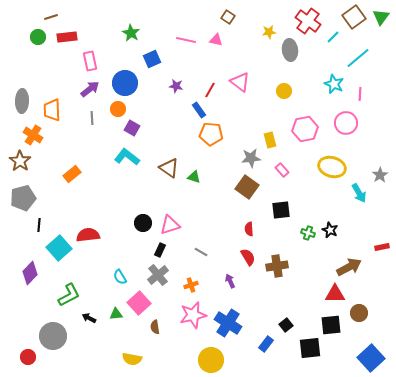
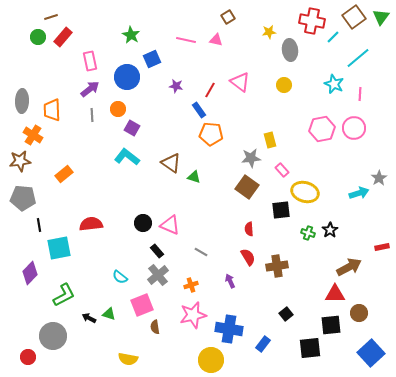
brown square at (228, 17): rotated 24 degrees clockwise
red cross at (308, 21): moved 4 px right; rotated 25 degrees counterclockwise
green star at (131, 33): moved 2 px down
red rectangle at (67, 37): moved 4 px left; rotated 42 degrees counterclockwise
blue circle at (125, 83): moved 2 px right, 6 px up
yellow circle at (284, 91): moved 6 px up
gray line at (92, 118): moved 3 px up
pink circle at (346, 123): moved 8 px right, 5 px down
pink hexagon at (305, 129): moved 17 px right
brown star at (20, 161): rotated 30 degrees clockwise
yellow ellipse at (332, 167): moved 27 px left, 25 px down
brown triangle at (169, 168): moved 2 px right, 5 px up
orange rectangle at (72, 174): moved 8 px left
gray star at (380, 175): moved 1 px left, 3 px down
cyan arrow at (359, 193): rotated 78 degrees counterclockwise
gray pentagon at (23, 198): rotated 20 degrees clockwise
black line at (39, 225): rotated 16 degrees counterclockwise
pink triangle at (170, 225): rotated 40 degrees clockwise
black star at (330, 230): rotated 14 degrees clockwise
red semicircle at (88, 235): moved 3 px right, 11 px up
cyan square at (59, 248): rotated 30 degrees clockwise
black rectangle at (160, 250): moved 3 px left, 1 px down; rotated 64 degrees counterclockwise
cyan semicircle at (120, 277): rotated 21 degrees counterclockwise
green L-shape at (69, 295): moved 5 px left
pink square at (139, 303): moved 3 px right, 2 px down; rotated 20 degrees clockwise
green triangle at (116, 314): moved 7 px left; rotated 24 degrees clockwise
blue cross at (228, 323): moved 1 px right, 6 px down; rotated 24 degrees counterclockwise
black square at (286, 325): moved 11 px up
blue rectangle at (266, 344): moved 3 px left
blue square at (371, 358): moved 5 px up
yellow semicircle at (132, 359): moved 4 px left
